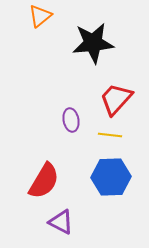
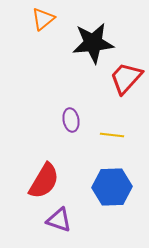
orange triangle: moved 3 px right, 3 px down
red trapezoid: moved 10 px right, 21 px up
yellow line: moved 2 px right
blue hexagon: moved 1 px right, 10 px down
purple triangle: moved 2 px left, 2 px up; rotated 8 degrees counterclockwise
